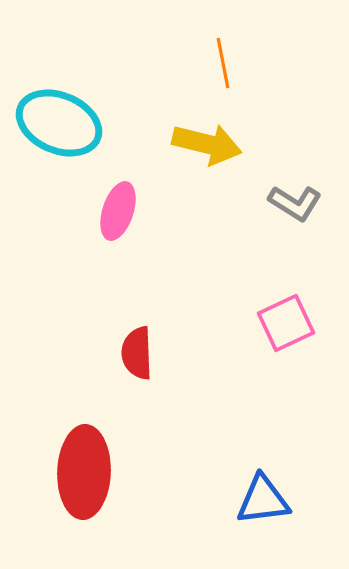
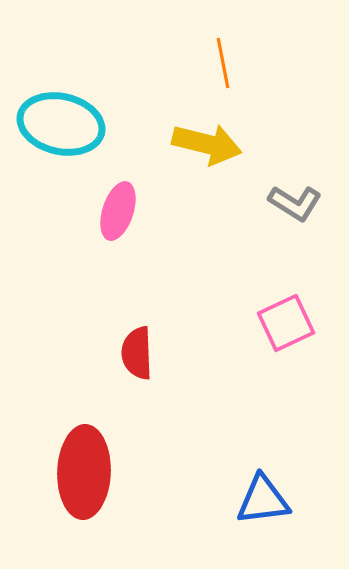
cyan ellipse: moved 2 px right, 1 px down; rotated 10 degrees counterclockwise
